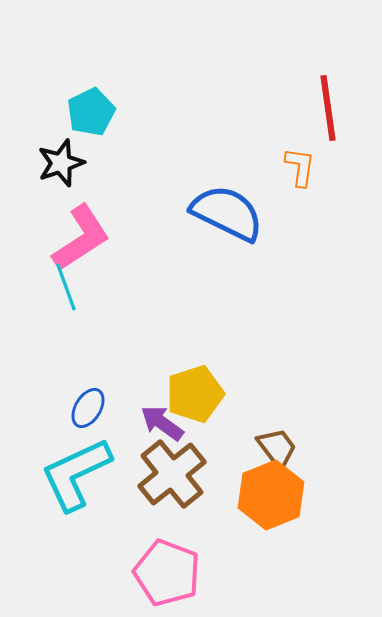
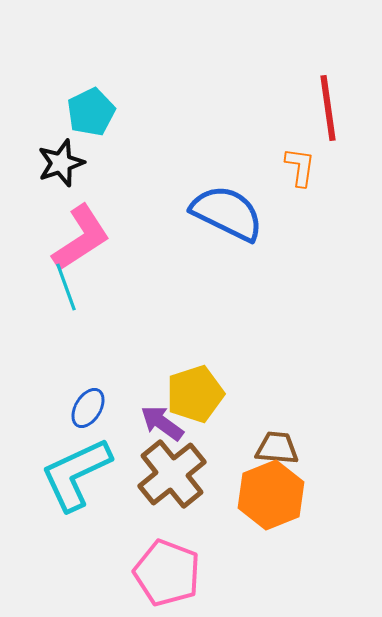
brown trapezoid: rotated 48 degrees counterclockwise
